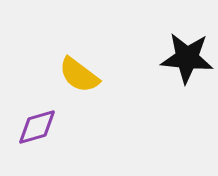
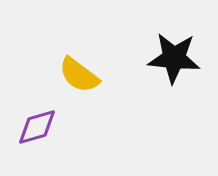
black star: moved 13 px left
